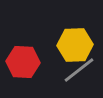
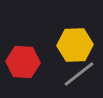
gray line: moved 4 px down
